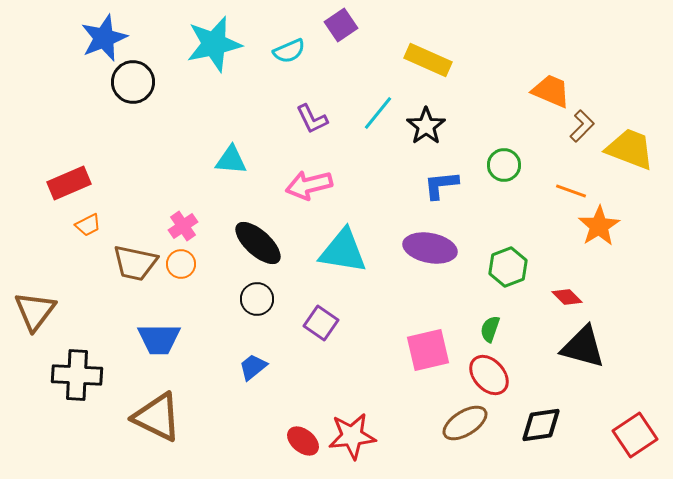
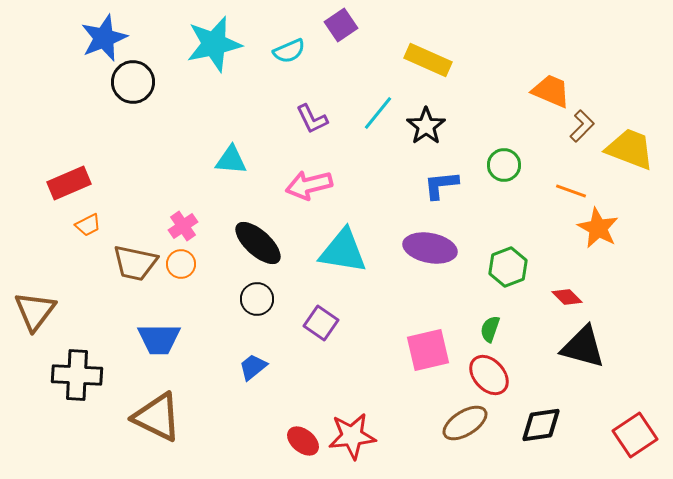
orange star at (599, 226): moved 1 px left, 2 px down; rotated 12 degrees counterclockwise
